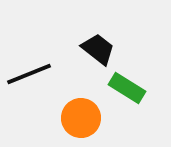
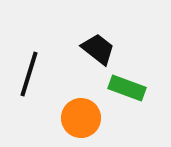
black line: rotated 51 degrees counterclockwise
green rectangle: rotated 12 degrees counterclockwise
